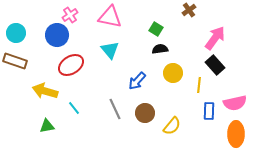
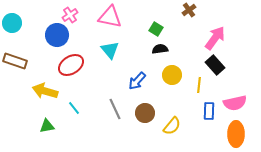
cyan circle: moved 4 px left, 10 px up
yellow circle: moved 1 px left, 2 px down
